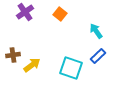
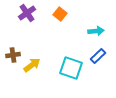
purple cross: moved 2 px right, 1 px down
cyan arrow: rotated 119 degrees clockwise
